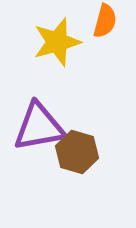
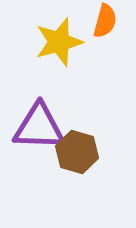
yellow star: moved 2 px right
purple triangle: rotated 12 degrees clockwise
